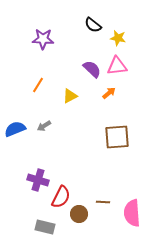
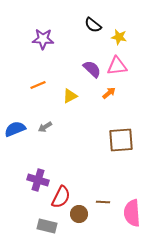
yellow star: moved 1 px right, 1 px up
orange line: rotated 35 degrees clockwise
gray arrow: moved 1 px right, 1 px down
brown square: moved 4 px right, 3 px down
gray rectangle: moved 2 px right, 1 px up
